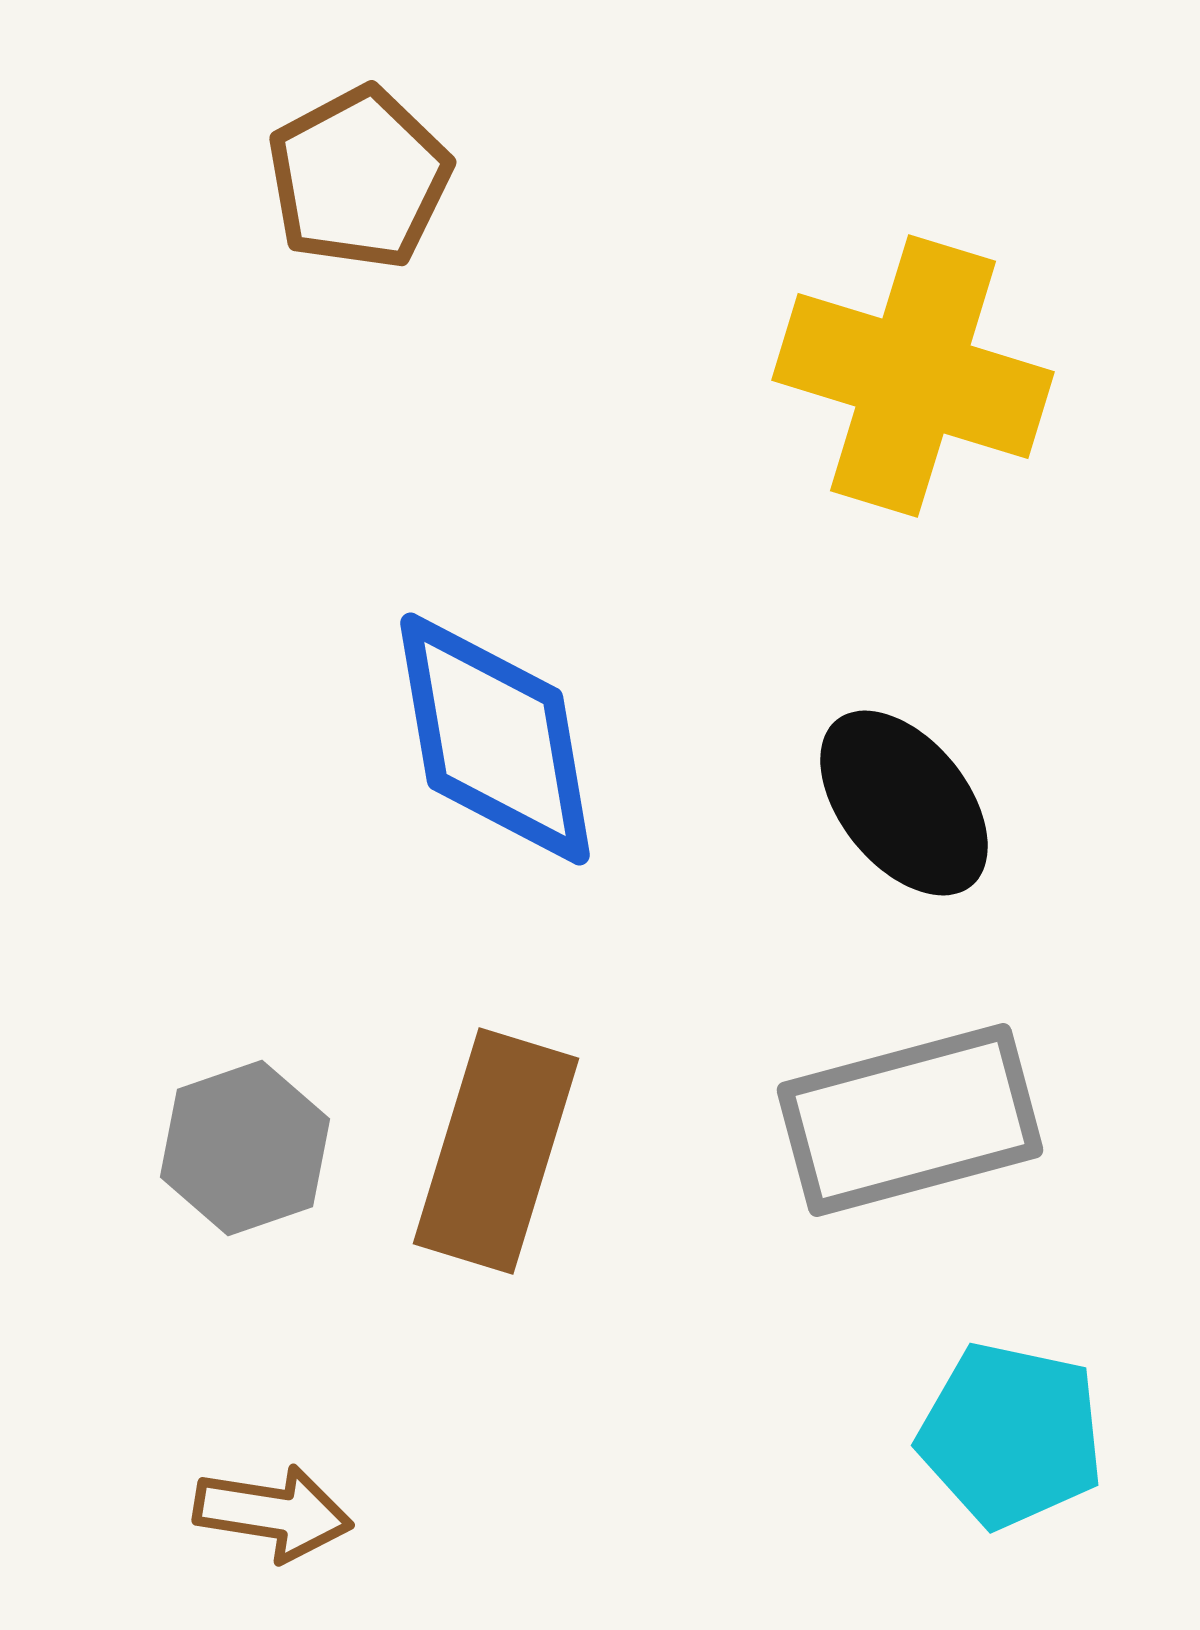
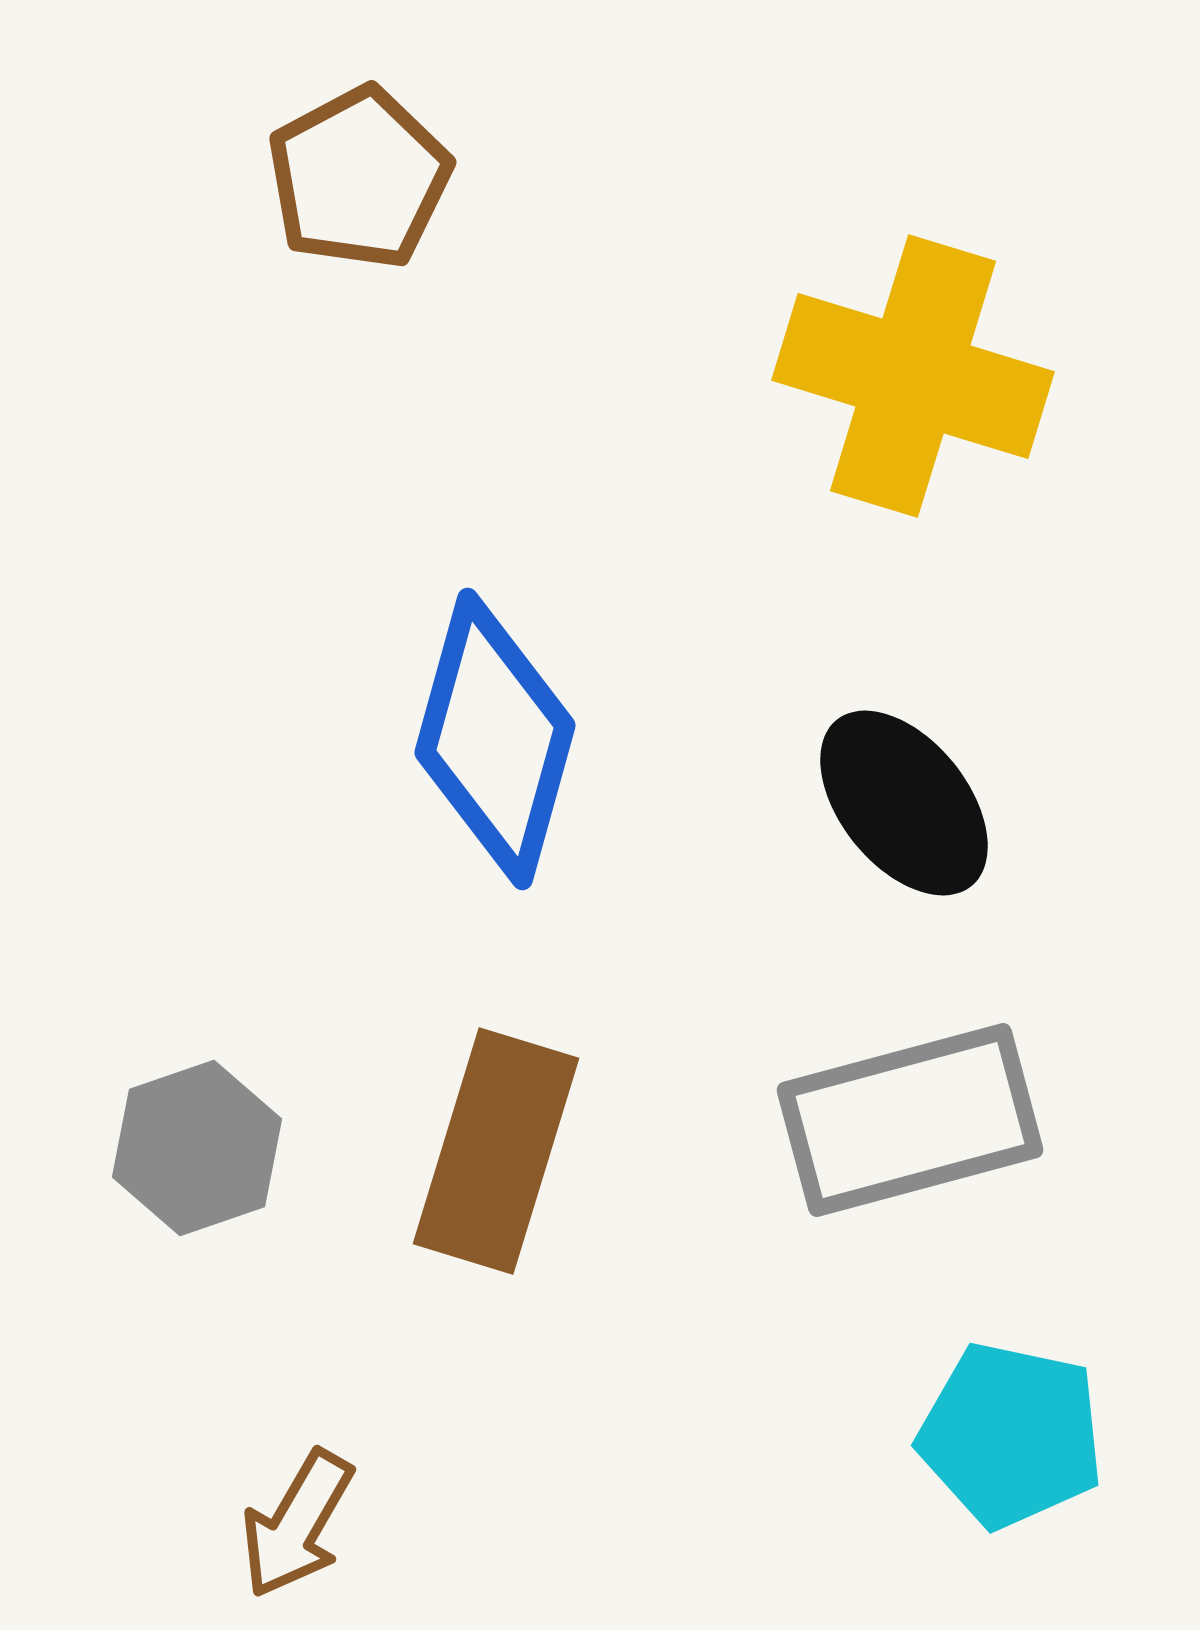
blue diamond: rotated 25 degrees clockwise
gray hexagon: moved 48 px left
brown arrow: moved 24 px right, 11 px down; rotated 111 degrees clockwise
